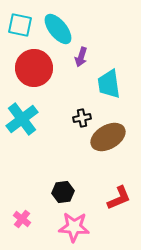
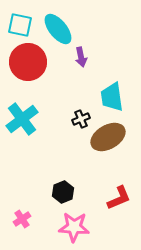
purple arrow: rotated 30 degrees counterclockwise
red circle: moved 6 px left, 6 px up
cyan trapezoid: moved 3 px right, 13 px down
black cross: moved 1 px left, 1 px down; rotated 12 degrees counterclockwise
black hexagon: rotated 15 degrees counterclockwise
pink cross: rotated 18 degrees clockwise
